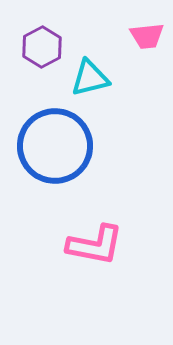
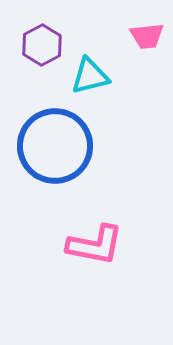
purple hexagon: moved 2 px up
cyan triangle: moved 2 px up
